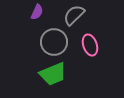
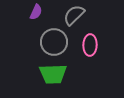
purple semicircle: moved 1 px left
pink ellipse: rotated 20 degrees clockwise
green trapezoid: rotated 20 degrees clockwise
